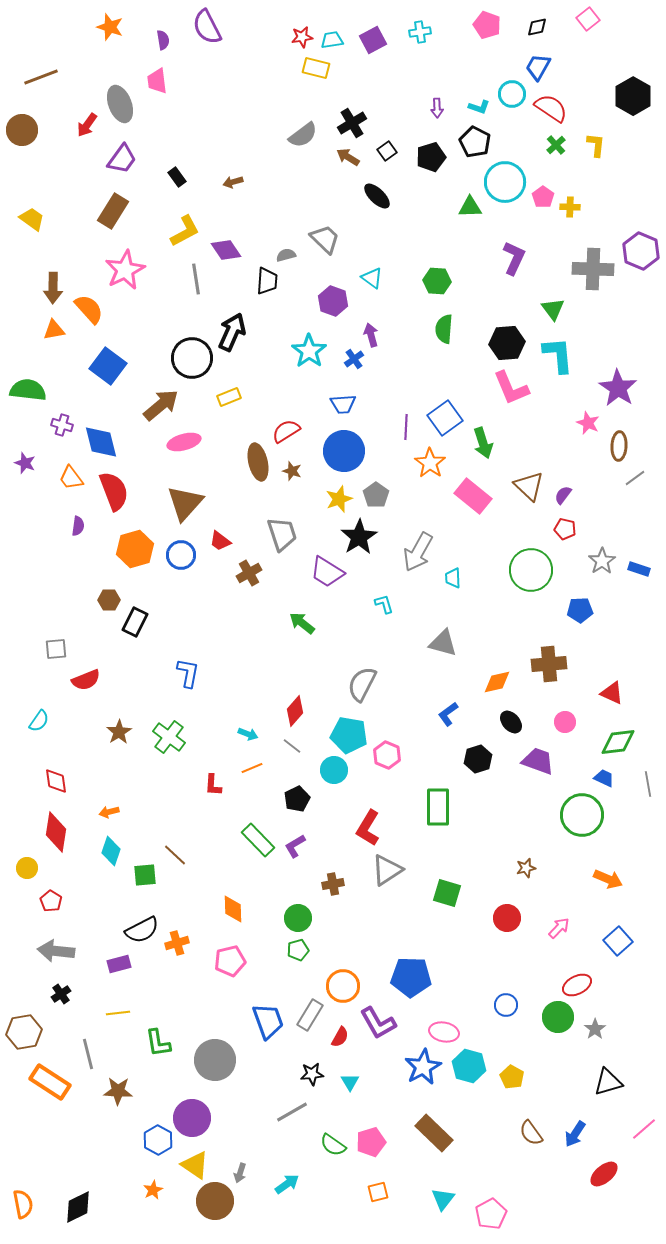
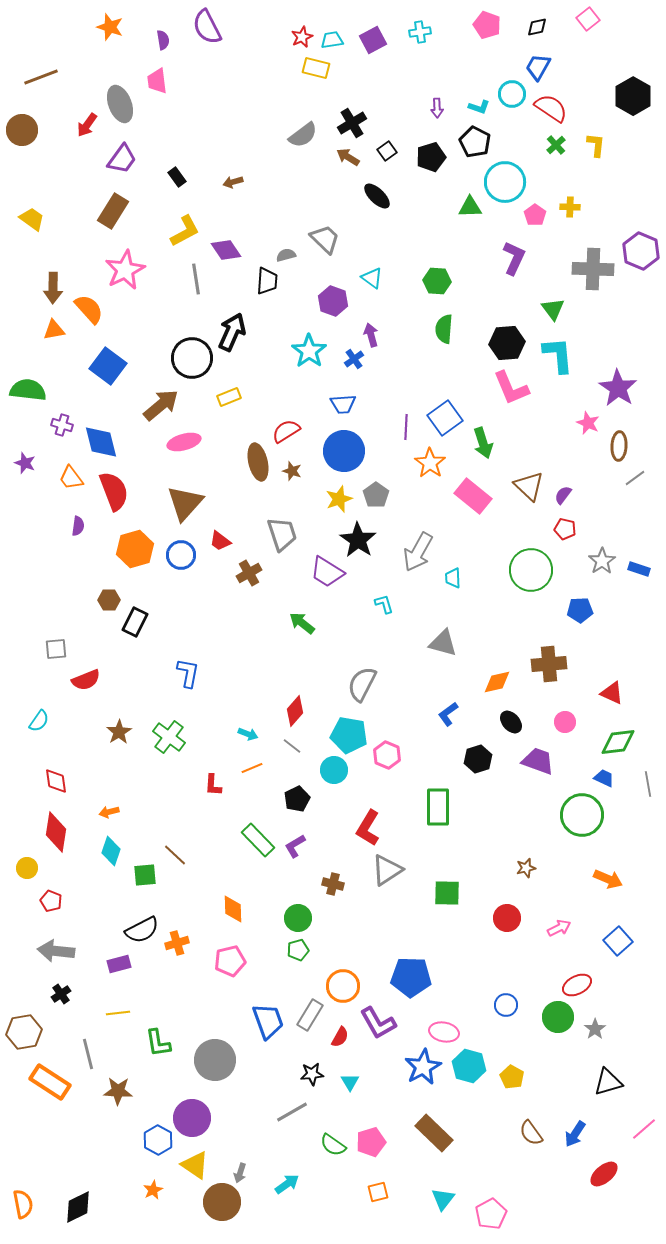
red star at (302, 37): rotated 15 degrees counterclockwise
pink pentagon at (543, 197): moved 8 px left, 18 px down
black star at (359, 537): moved 1 px left, 3 px down; rotated 6 degrees counterclockwise
brown cross at (333, 884): rotated 25 degrees clockwise
green square at (447, 893): rotated 16 degrees counterclockwise
red pentagon at (51, 901): rotated 10 degrees counterclockwise
pink arrow at (559, 928): rotated 20 degrees clockwise
brown circle at (215, 1201): moved 7 px right, 1 px down
